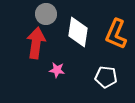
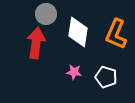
pink star: moved 17 px right, 2 px down
white pentagon: rotated 10 degrees clockwise
